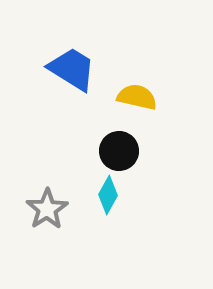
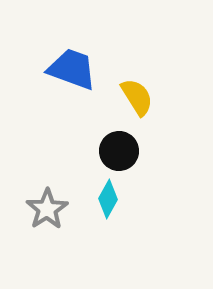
blue trapezoid: rotated 12 degrees counterclockwise
yellow semicircle: rotated 45 degrees clockwise
cyan diamond: moved 4 px down
